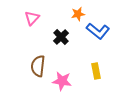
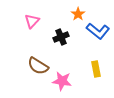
orange star: rotated 24 degrees counterclockwise
pink triangle: moved 3 px down
black cross: rotated 21 degrees clockwise
brown semicircle: rotated 65 degrees counterclockwise
yellow rectangle: moved 2 px up
